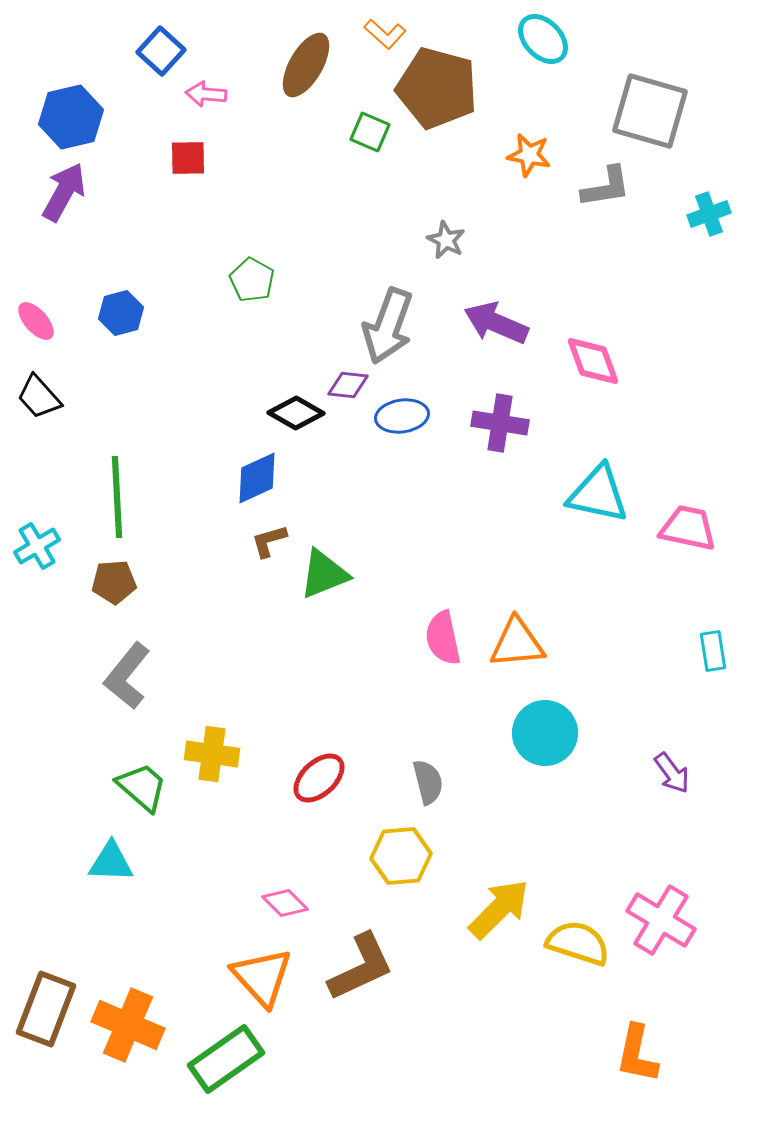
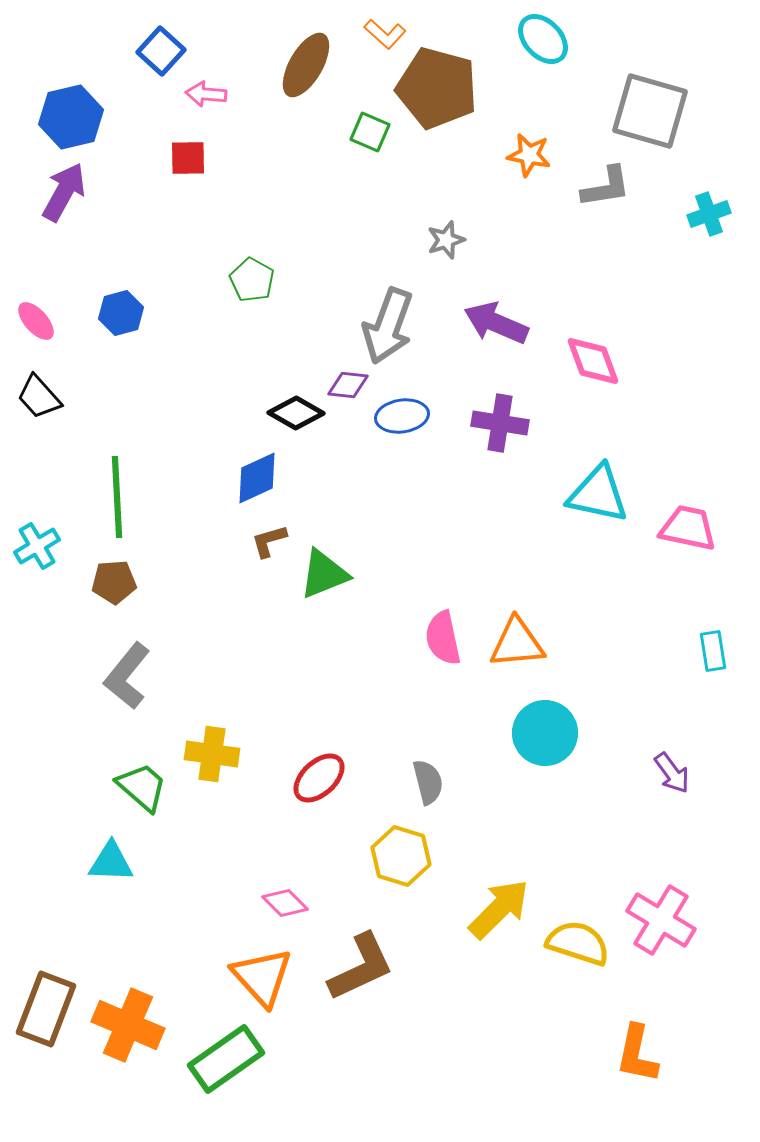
gray star at (446, 240): rotated 27 degrees clockwise
yellow hexagon at (401, 856): rotated 22 degrees clockwise
